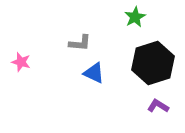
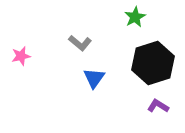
gray L-shape: rotated 35 degrees clockwise
pink star: moved 6 px up; rotated 30 degrees counterclockwise
blue triangle: moved 5 px down; rotated 40 degrees clockwise
